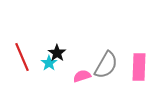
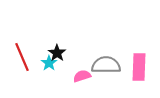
gray semicircle: rotated 120 degrees counterclockwise
